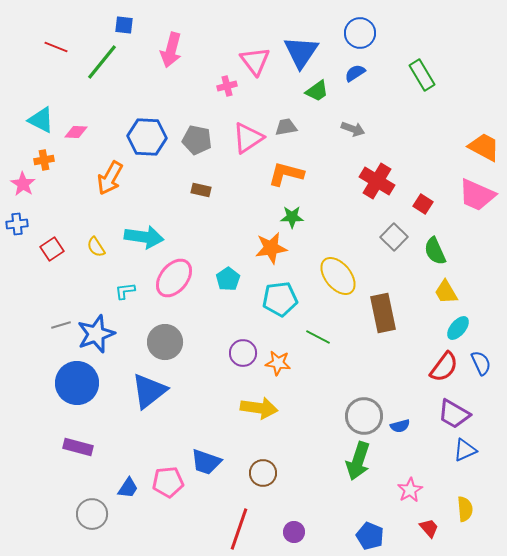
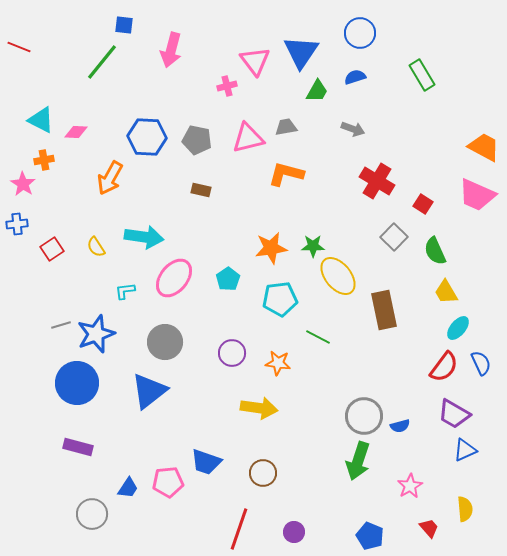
red line at (56, 47): moved 37 px left
blue semicircle at (355, 73): moved 4 px down; rotated 15 degrees clockwise
green trapezoid at (317, 91): rotated 25 degrees counterclockwise
pink triangle at (248, 138): rotated 20 degrees clockwise
green star at (292, 217): moved 21 px right, 29 px down
brown rectangle at (383, 313): moved 1 px right, 3 px up
purple circle at (243, 353): moved 11 px left
pink star at (410, 490): moved 4 px up
